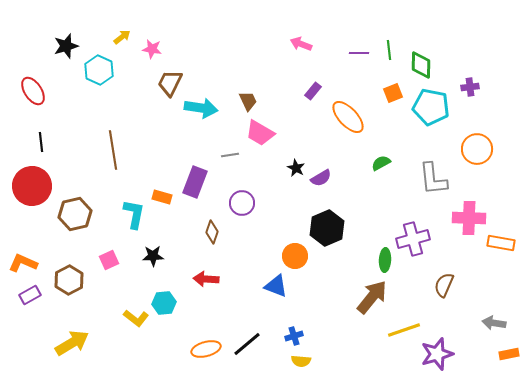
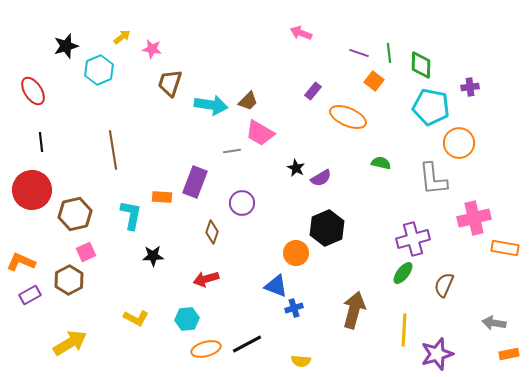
pink arrow at (301, 44): moved 11 px up
green line at (389, 50): moved 3 px down
purple line at (359, 53): rotated 18 degrees clockwise
cyan hexagon at (99, 70): rotated 12 degrees clockwise
brown trapezoid at (170, 83): rotated 8 degrees counterclockwise
orange square at (393, 93): moved 19 px left, 12 px up; rotated 30 degrees counterclockwise
brown trapezoid at (248, 101): rotated 70 degrees clockwise
cyan arrow at (201, 108): moved 10 px right, 3 px up
orange ellipse at (348, 117): rotated 24 degrees counterclockwise
orange circle at (477, 149): moved 18 px left, 6 px up
gray line at (230, 155): moved 2 px right, 4 px up
green semicircle at (381, 163): rotated 42 degrees clockwise
red circle at (32, 186): moved 4 px down
orange rectangle at (162, 197): rotated 12 degrees counterclockwise
cyan L-shape at (134, 214): moved 3 px left, 1 px down
pink cross at (469, 218): moved 5 px right; rotated 16 degrees counterclockwise
orange rectangle at (501, 243): moved 4 px right, 5 px down
orange circle at (295, 256): moved 1 px right, 3 px up
pink square at (109, 260): moved 23 px left, 8 px up
green ellipse at (385, 260): moved 18 px right, 13 px down; rotated 35 degrees clockwise
orange L-shape at (23, 263): moved 2 px left, 1 px up
red arrow at (206, 279): rotated 20 degrees counterclockwise
brown arrow at (372, 297): moved 18 px left, 13 px down; rotated 24 degrees counterclockwise
cyan hexagon at (164, 303): moved 23 px right, 16 px down
yellow L-shape at (136, 318): rotated 10 degrees counterclockwise
yellow line at (404, 330): rotated 68 degrees counterclockwise
blue cross at (294, 336): moved 28 px up
yellow arrow at (72, 343): moved 2 px left
black line at (247, 344): rotated 12 degrees clockwise
